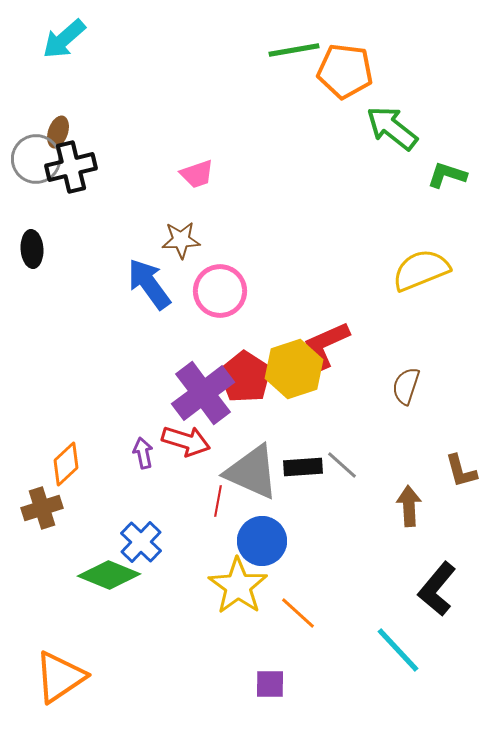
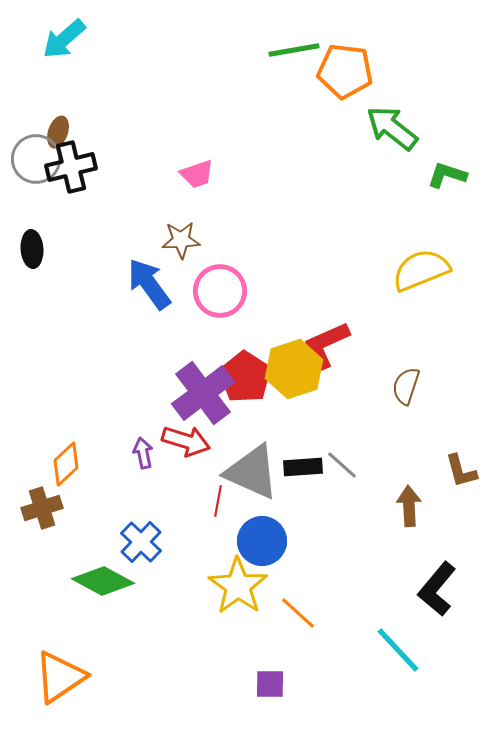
green diamond: moved 6 px left, 6 px down; rotated 6 degrees clockwise
